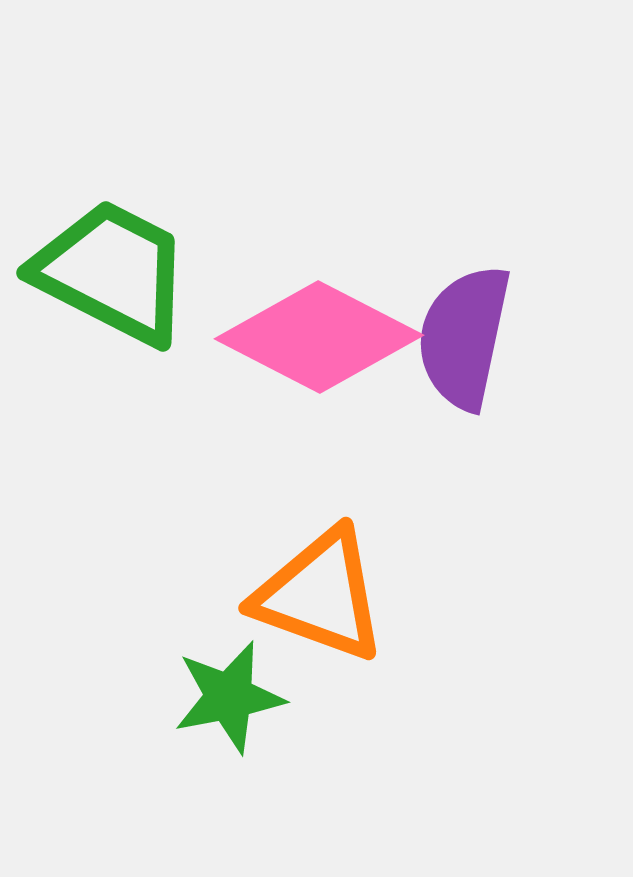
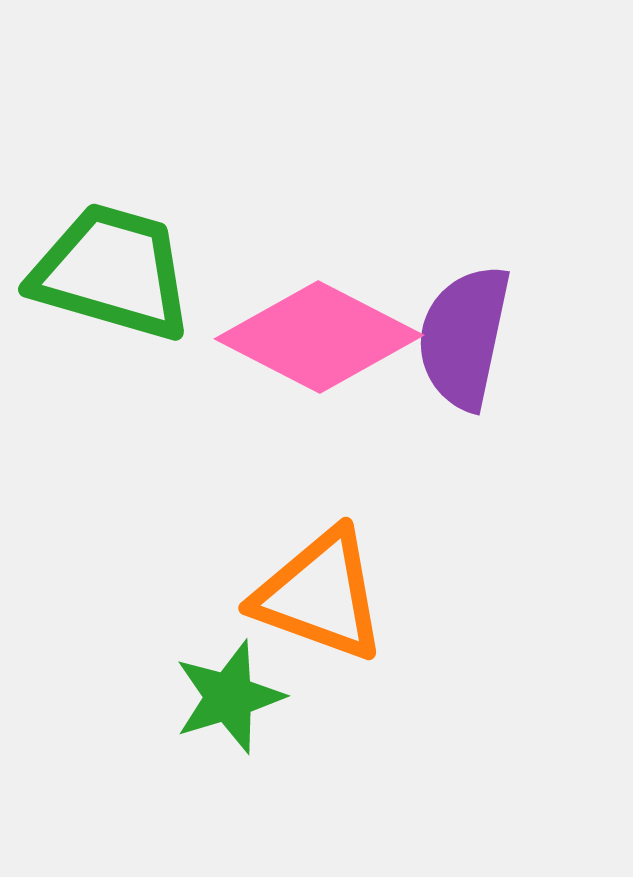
green trapezoid: rotated 11 degrees counterclockwise
green star: rotated 6 degrees counterclockwise
